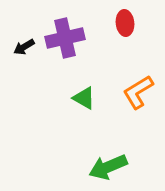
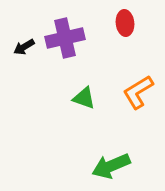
green triangle: rotated 10 degrees counterclockwise
green arrow: moved 3 px right, 1 px up
